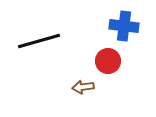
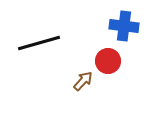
black line: moved 2 px down
brown arrow: moved 6 px up; rotated 140 degrees clockwise
